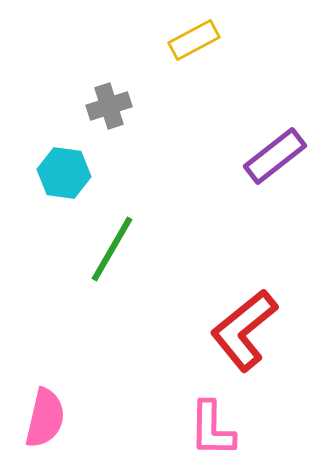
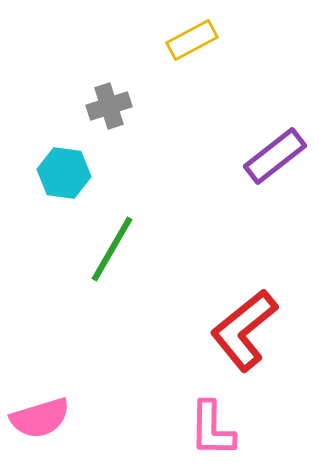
yellow rectangle: moved 2 px left
pink semicircle: moved 5 px left; rotated 60 degrees clockwise
